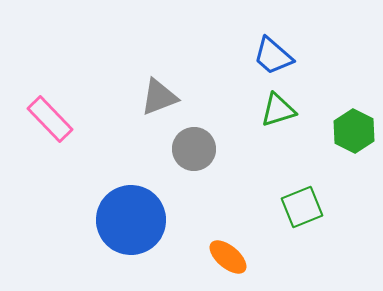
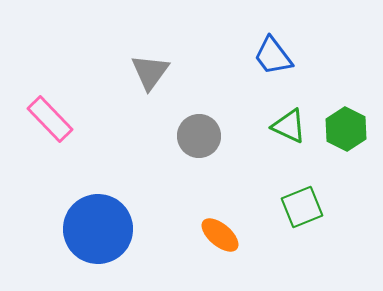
blue trapezoid: rotated 12 degrees clockwise
gray triangle: moved 9 px left, 25 px up; rotated 33 degrees counterclockwise
green triangle: moved 11 px right, 16 px down; rotated 42 degrees clockwise
green hexagon: moved 8 px left, 2 px up
gray circle: moved 5 px right, 13 px up
blue circle: moved 33 px left, 9 px down
orange ellipse: moved 8 px left, 22 px up
